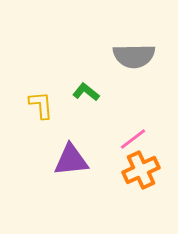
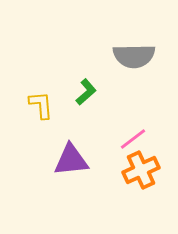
green L-shape: rotated 100 degrees clockwise
